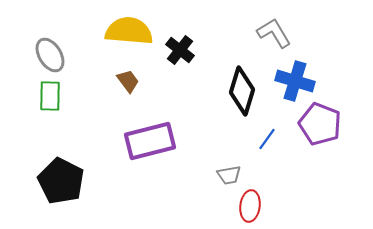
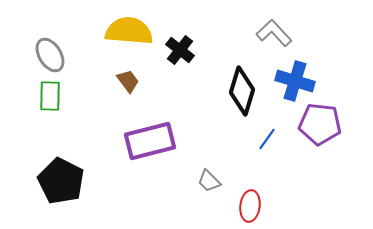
gray L-shape: rotated 12 degrees counterclockwise
purple pentagon: rotated 15 degrees counterclockwise
gray trapezoid: moved 20 px left, 6 px down; rotated 55 degrees clockwise
